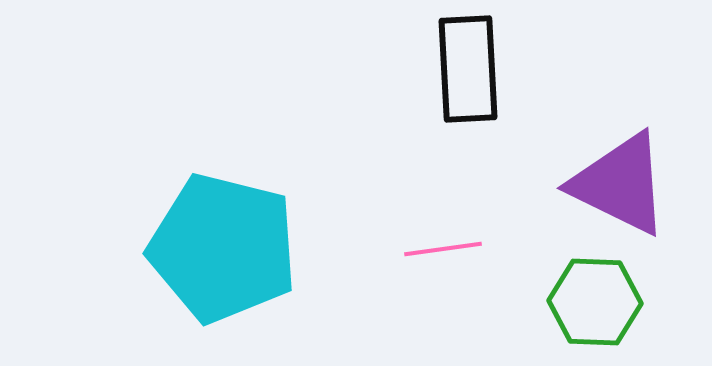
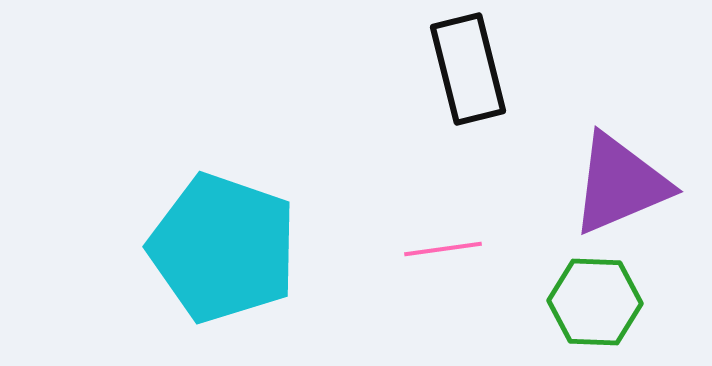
black rectangle: rotated 11 degrees counterclockwise
purple triangle: rotated 49 degrees counterclockwise
cyan pentagon: rotated 5 degrees clockwise
